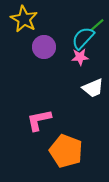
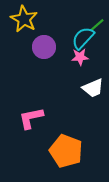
pink L-shape: moved 8 px left, 2 px up
